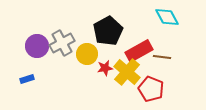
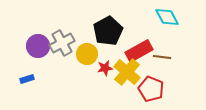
purple circle: moved 1 px right
